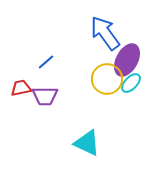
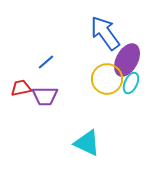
cyan ellipse: rotated 20 degrees counterclockwise
